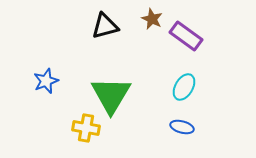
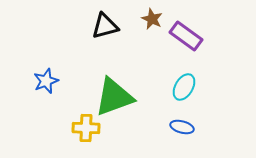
green triangle: moved 3 px right, 2 px down; rotated 39 degrees clockwise
yellow cross: rotated 8 degrees counterclockwise
